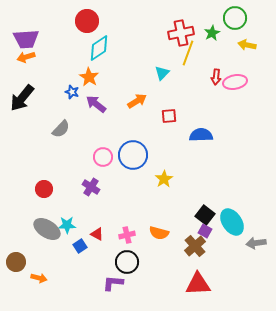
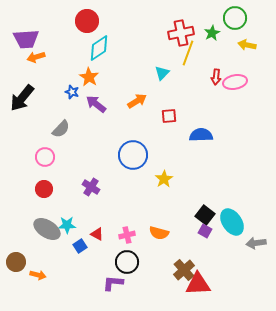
orange arrow at (26, 57): moved 10 px right
pink circle at (103, 157): moved 58 px left
brown cross at (195, 246): moved 11 px left, 24 px down
orange arrow at (39, 278): moved 1 px left, 3 px up
